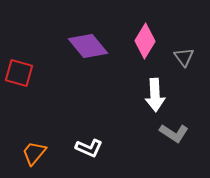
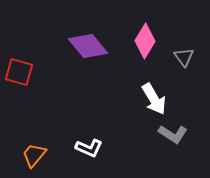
red square: moved 1 px up
white arrow: moved 1 px left, 4 px down; rotated 28 degrees counterclockwise
gray L-shape: moved 1 px left, 1 px down
orange trapezoid: moved 2 px down
